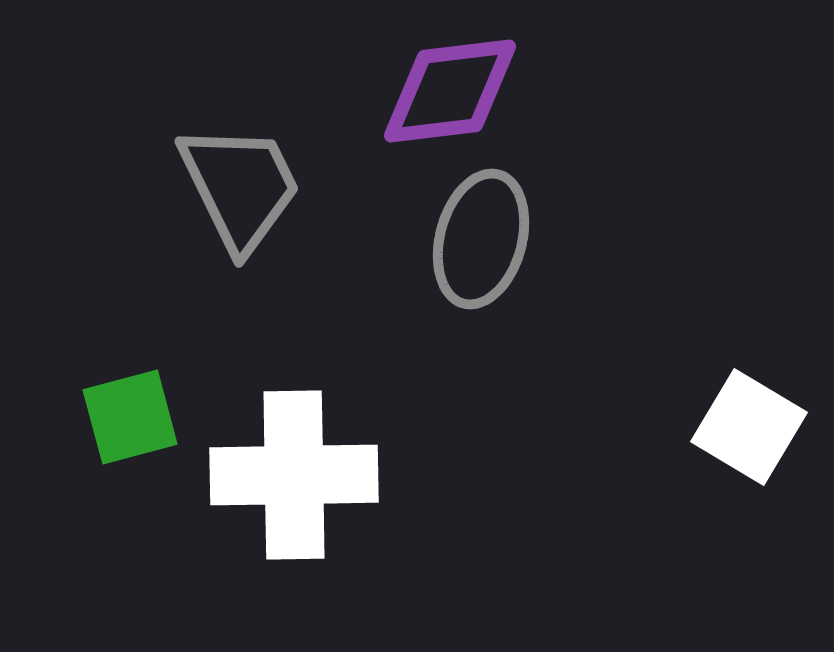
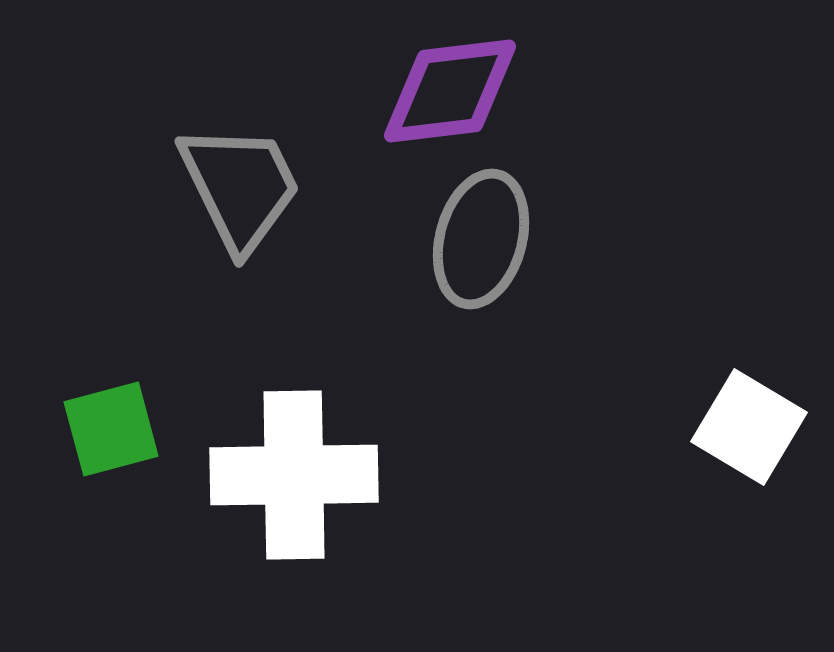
green square: moved 19 px left, 12 px down
